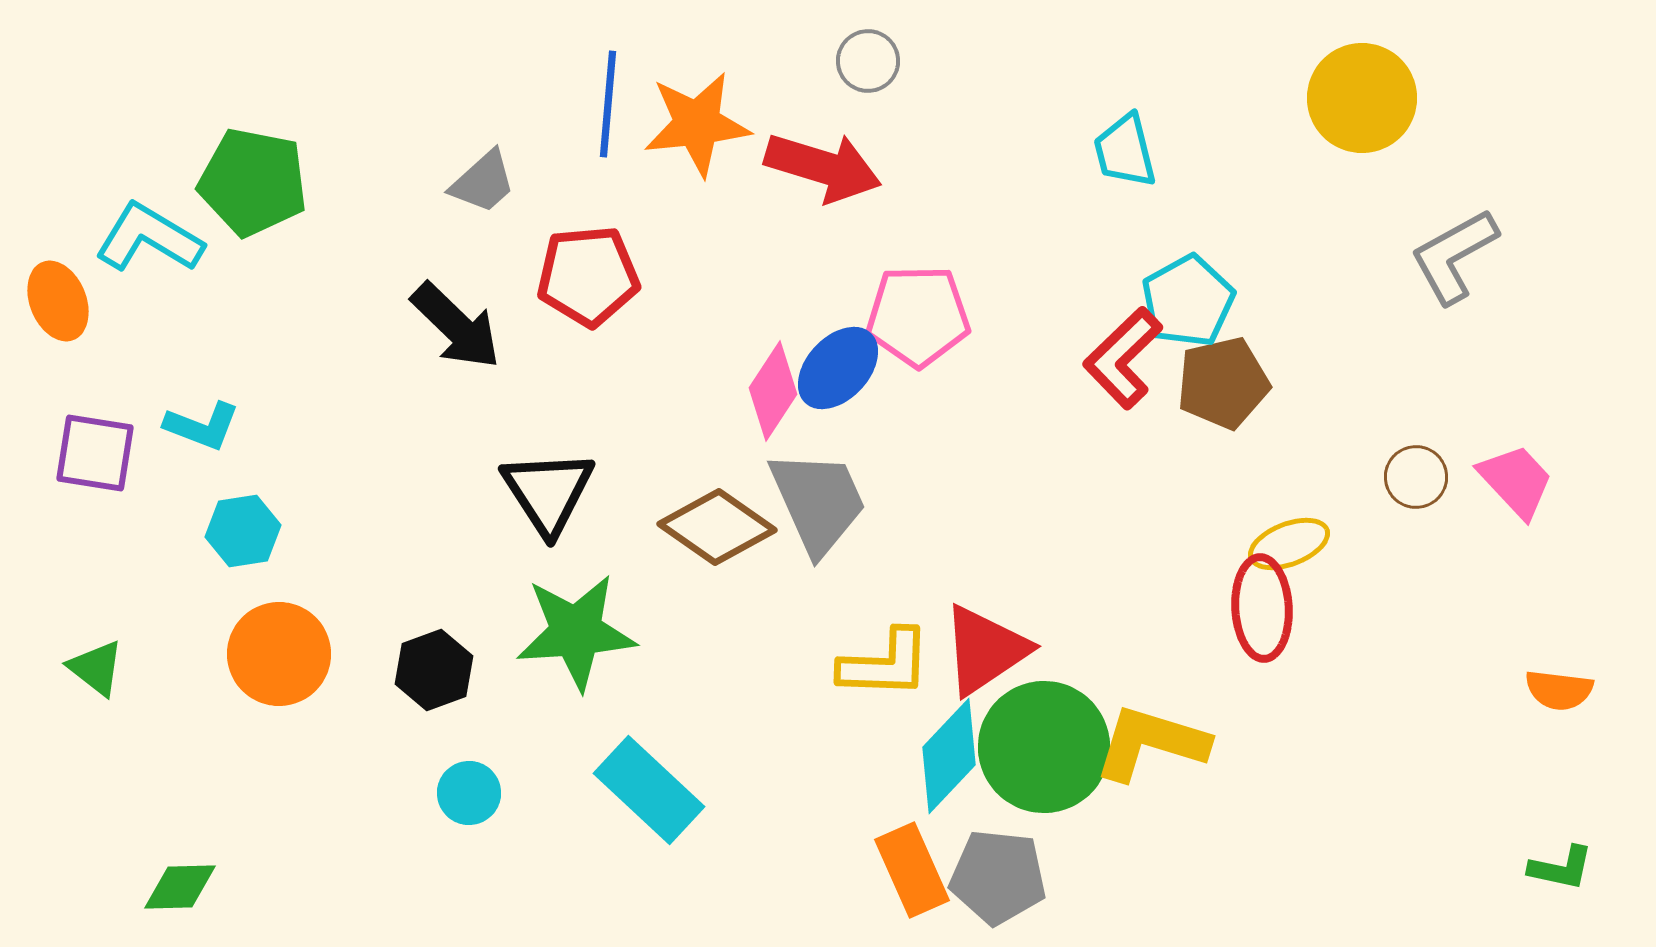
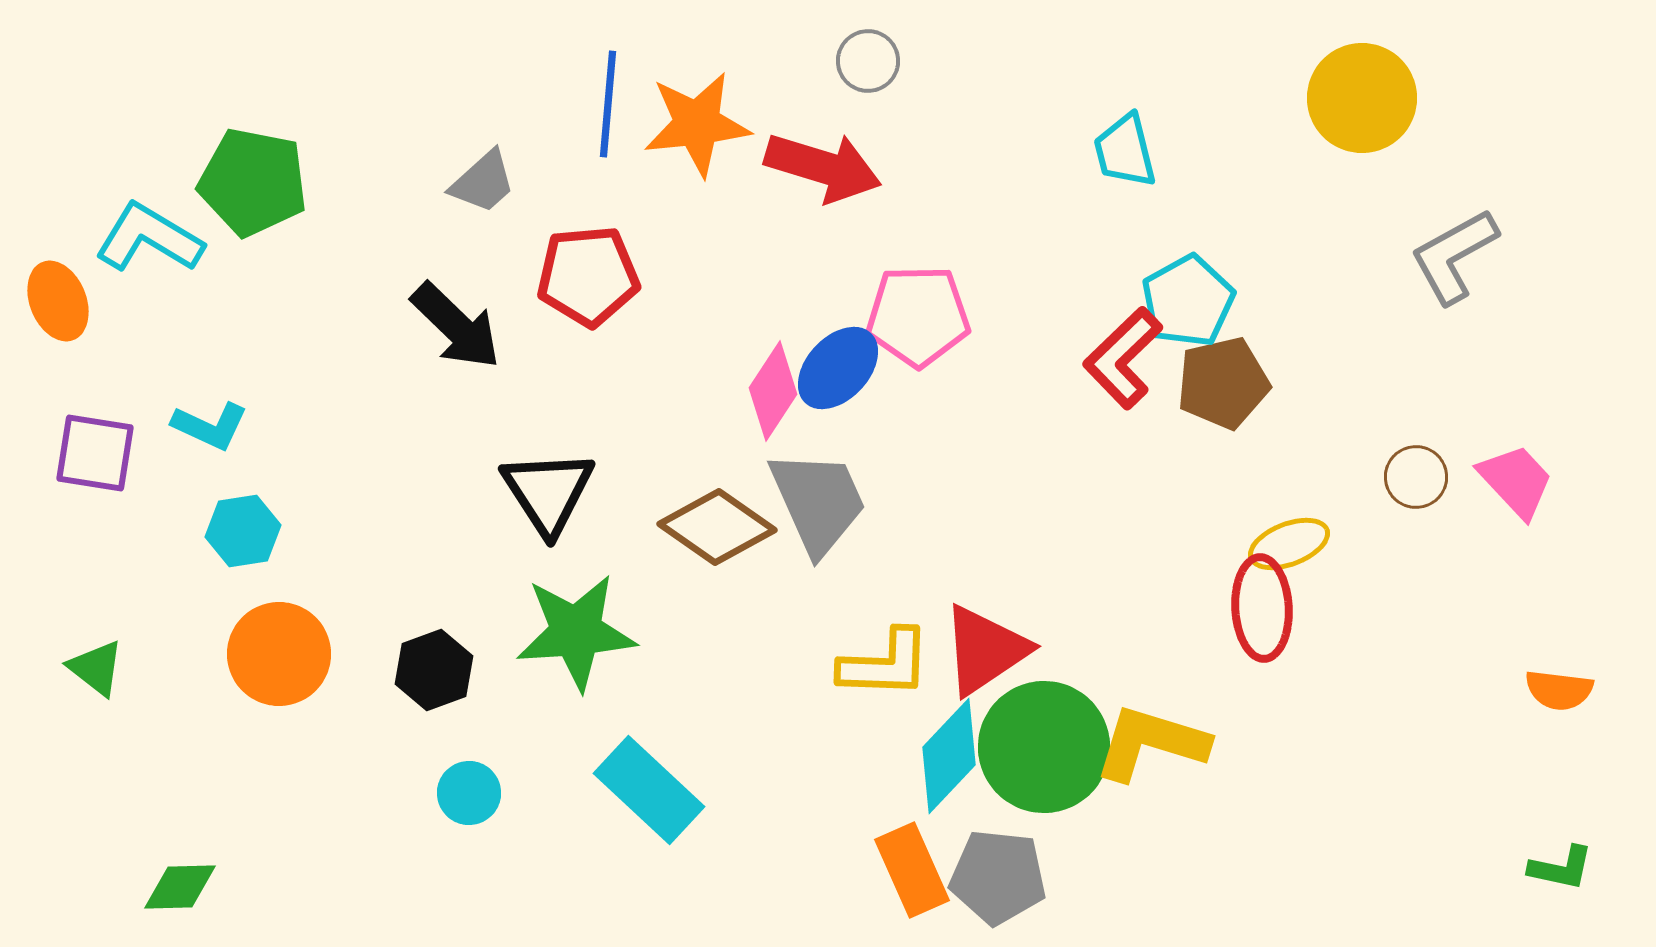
cyan L-shape at (202, 426): moved 8 px right; rotated 4 degrees clockwise
